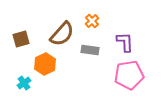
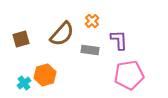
purple L-shape: moved 6 px left, 2 px up
orange hexagon: moved 11 px down; rotated 10 degrees clockwise
